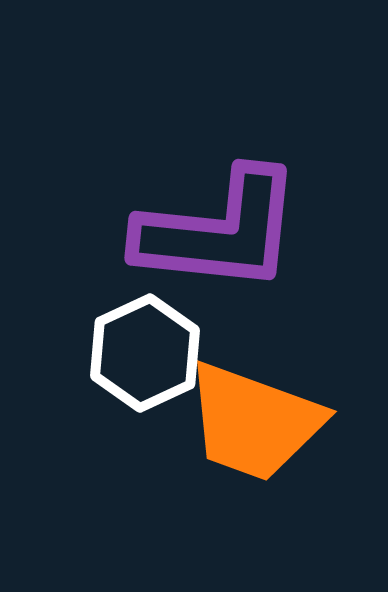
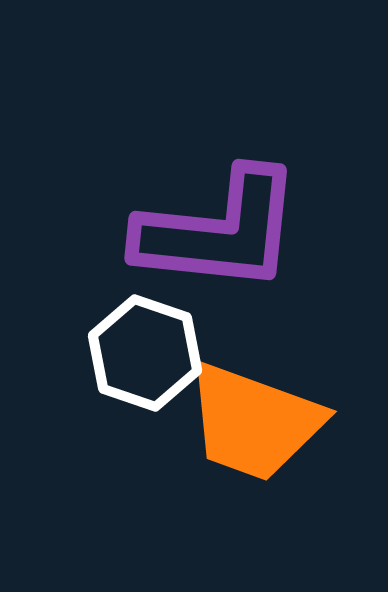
white hexagon: rotated 16 degrees counterclockwise
